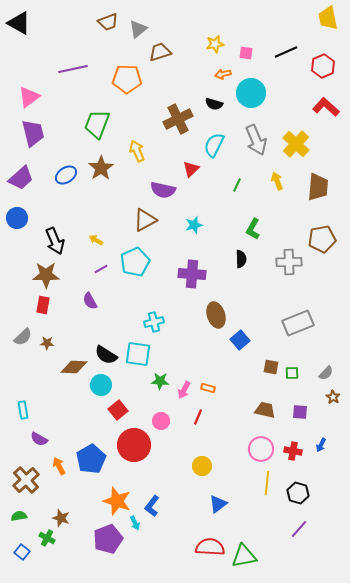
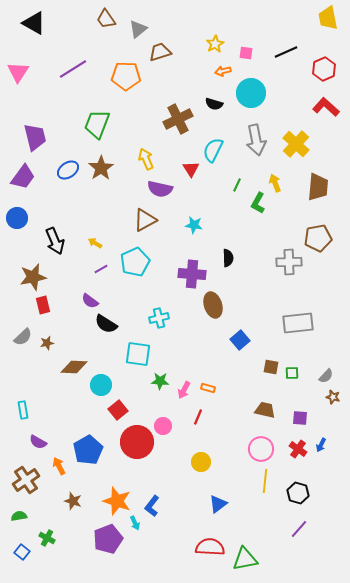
brown trapezoid at (108, 22): moved 2 px left, 3 px up; rotated 75 degrees clockwise
black triangle at (19, 23): moved 15 px right
yellow star at (215, 44): rotated 18 degrees counterclockwise
red hexagon at (323, 66): moved 1 px right, 3 px down
purple line at (73, 69): rotated 20 degrees counterclockwise
orange arrow at (223, 74): moved 3 px up
orange pentagon at (127, 79): moved 1 px left, 3 px up
pink triangle at (29, 97): moved 11 px left, 25 px up; rotated 20 degrees counterclockwise
purple trapezoid at (33, 133): moved 2 px right, 4 px down
gray arrow at (256, 140): rotated 12 degrees clockwise
cyan semicircle at (214, 145): moved 1 px left, 5 px down
yellow arrow at (137, 151): moved 9 px right, 8 px down
red triangle at (191, 169): rotated 18 degrees counterclockwise
blue ellipse at (66, 175): moved 2 px right, 5 px up
purple trapezoid at (21, 178): moved 2 px right, 1 px up; rotated 12 degrees counterclockwise
yellow arrow at (277, 181): moved 2 px left, 2 px down
purple semicircle at (163, 190): moved 3 px left, 1 px up
cyan star at (194, 225): rotated 24 degrees clockwise
green L-shape at (253, 229): moved 5 px right, 26 px up
brown pentagon at (322, 239): moved 4 px left, 1 px up
yellow arrow at (96, 240): moved 1 px left, 3 px down
black semicircle at (241, 259): moved 13 px left, 1 px up
brown star at (46, 275): moved 13 px left, 2 px down; rotated 12 degrees counterclockwise
purple semicircle at (90, 301): rotated 24 degrees counterclockwise
red rectangle at (43, 305): rotated 24 degrees counterclockwise
brown ellipse at (216, 315): moved 3 px left, 10 px up
cyan cross at (154, 322): moved 5 px right, 4 px up
gray rectangle at (298, 323): rotated 16 degrees clockwise
brown star at (47, 343): rotated 16 degrees counterclockwise
black semicircle at (106, 355): moved 31 px up
gray semicircle at (326, 373): moved 3 px down
brown star at (333, 397): rotated 16 degrees counterclockwise
purple square at (300, 412): moved 6 px down
pink circle at (161, 421): moved 2 px right, 5 px down
purple semicircle at (39, 439): moved 1 px left, 3 px down
red circle at (134, 445): moved 3 px right, 3 px up
red cross at (293, 451): moved 5 px right, 2 px up; rotated 24 degrees clockwise
blue pentagon at (91, 459): moved 3 px left, 9 px up
yellow circle at (202, 466): moved 1 px left, 4 px up
brown cross at (26, 480): rotated 8 degrees clockwise
yellow line at (267, 483): moved 2 px left, 2 px up
brown star at (61, 518): moved 12 px right, 17 px up
green triangle at (244, 556): moved 1 px right, 3 px down
